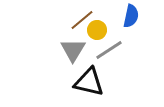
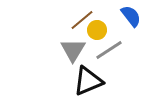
blue semicircle: rotated 50 degrees counterclockwise
black triangle: moved 1 px left, 1 px up; rotated 36 degrees counterclockwise
